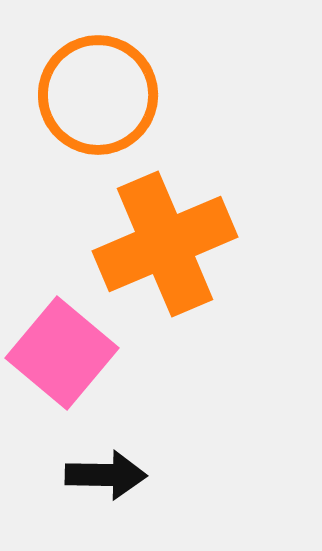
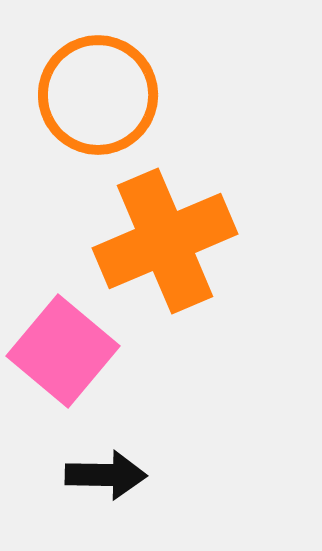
orange cross: moved 3 px up
pink square: moved 1 px right, 2 px up
